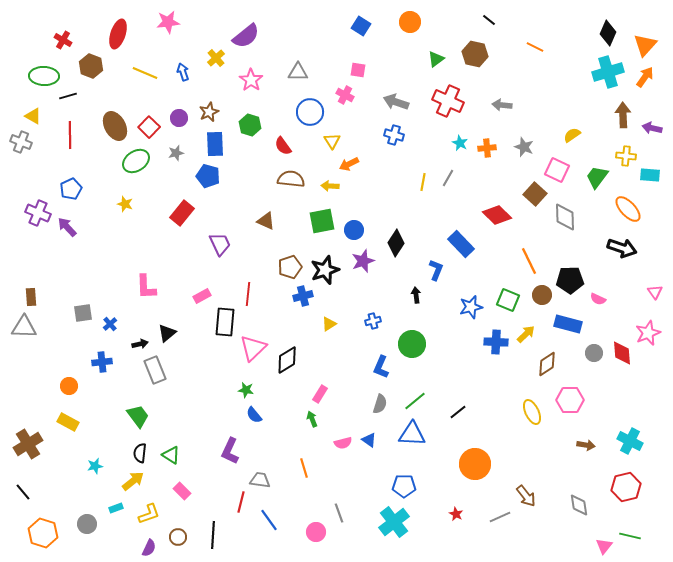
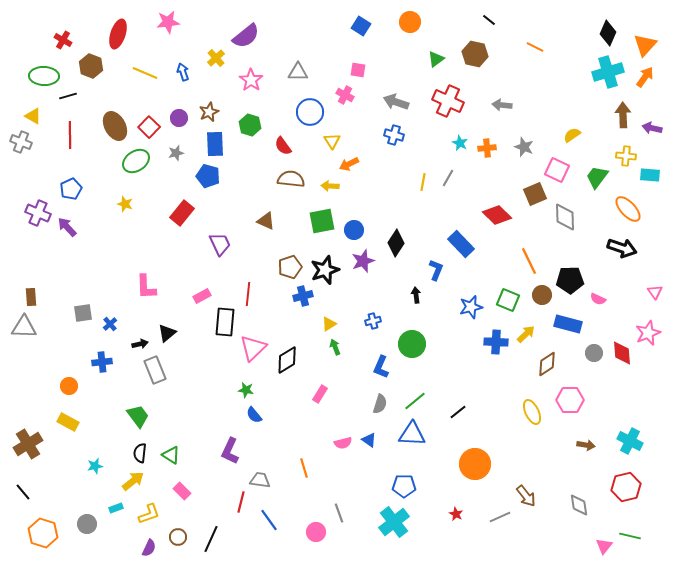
brown square at (535, 194): rotated 25 degrees clockwise
green arrow at (312, 419): moved 23 px right, 72 px up
black line at (213, 535): moved 2 px left, 4 px down; rotated 20 degrees clockwise
